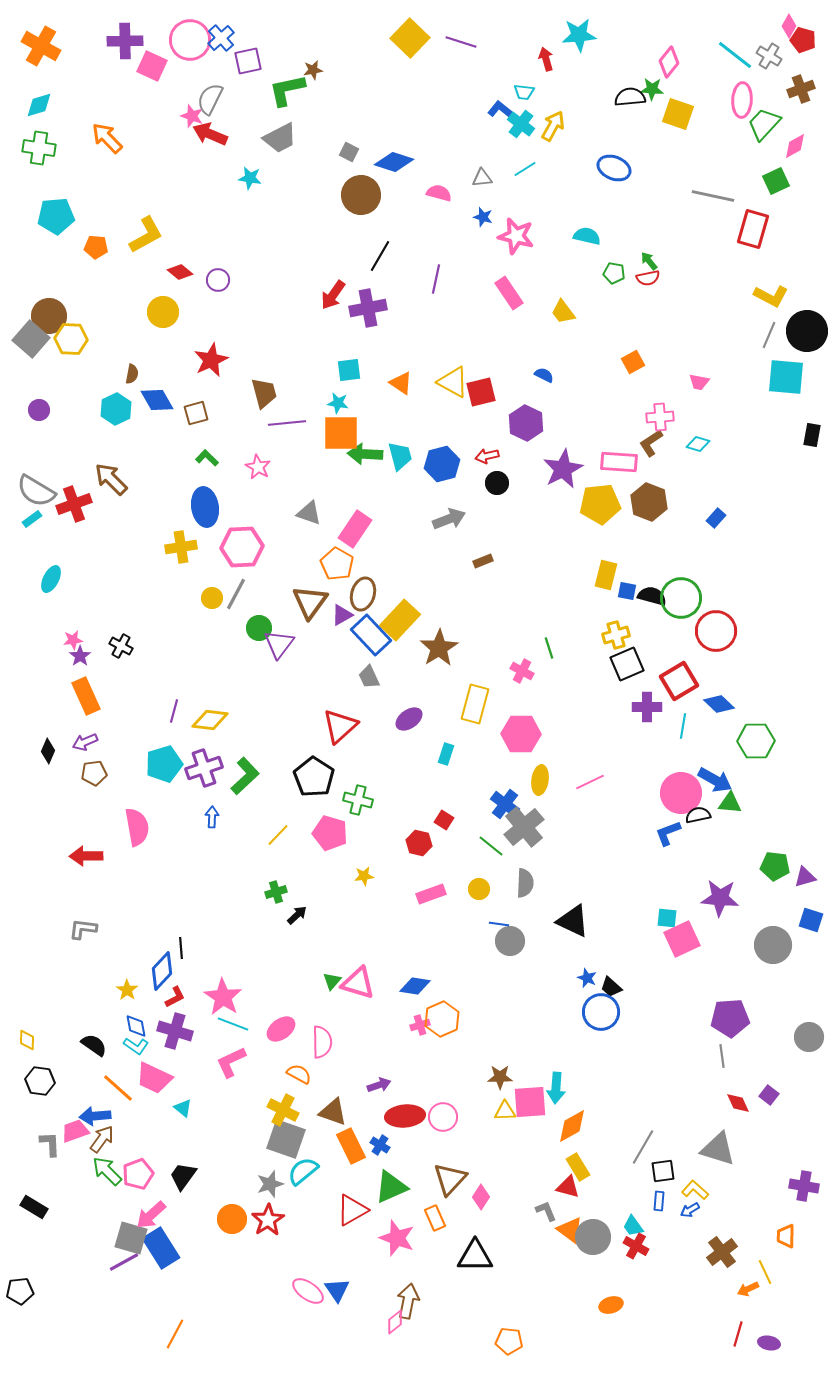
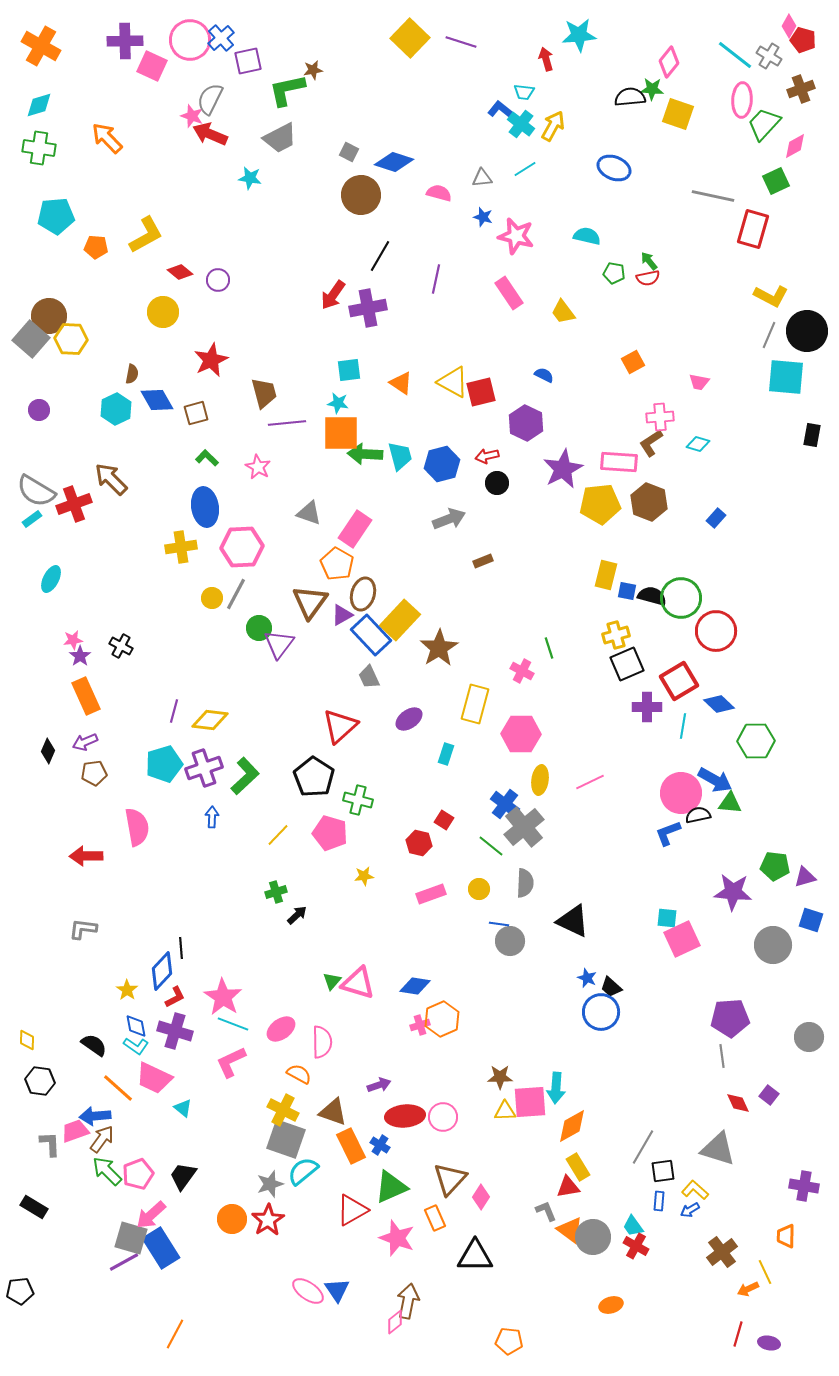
purple star at (720, 898): moved 13 px right, 6 px up
red triangle at (568, 1187): rotated 25 degrees counterclockwise
